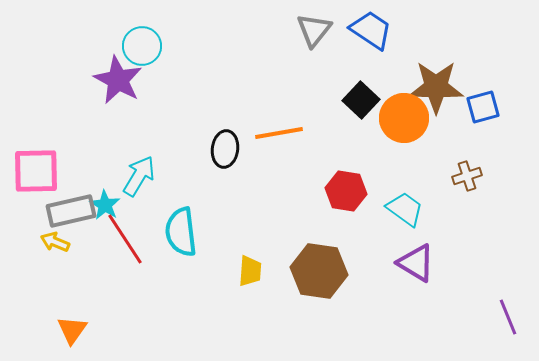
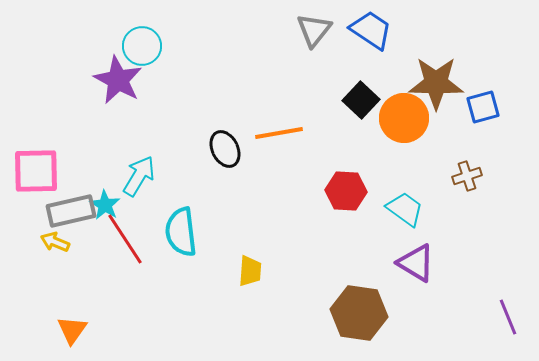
brown star: moved 4 px up
black ellipse: rotated 33 degrees counterclockwise
red hexagon: rotated 6 degrees counterclockwise
brown hexagon: moved 40 px right, 42 px down
